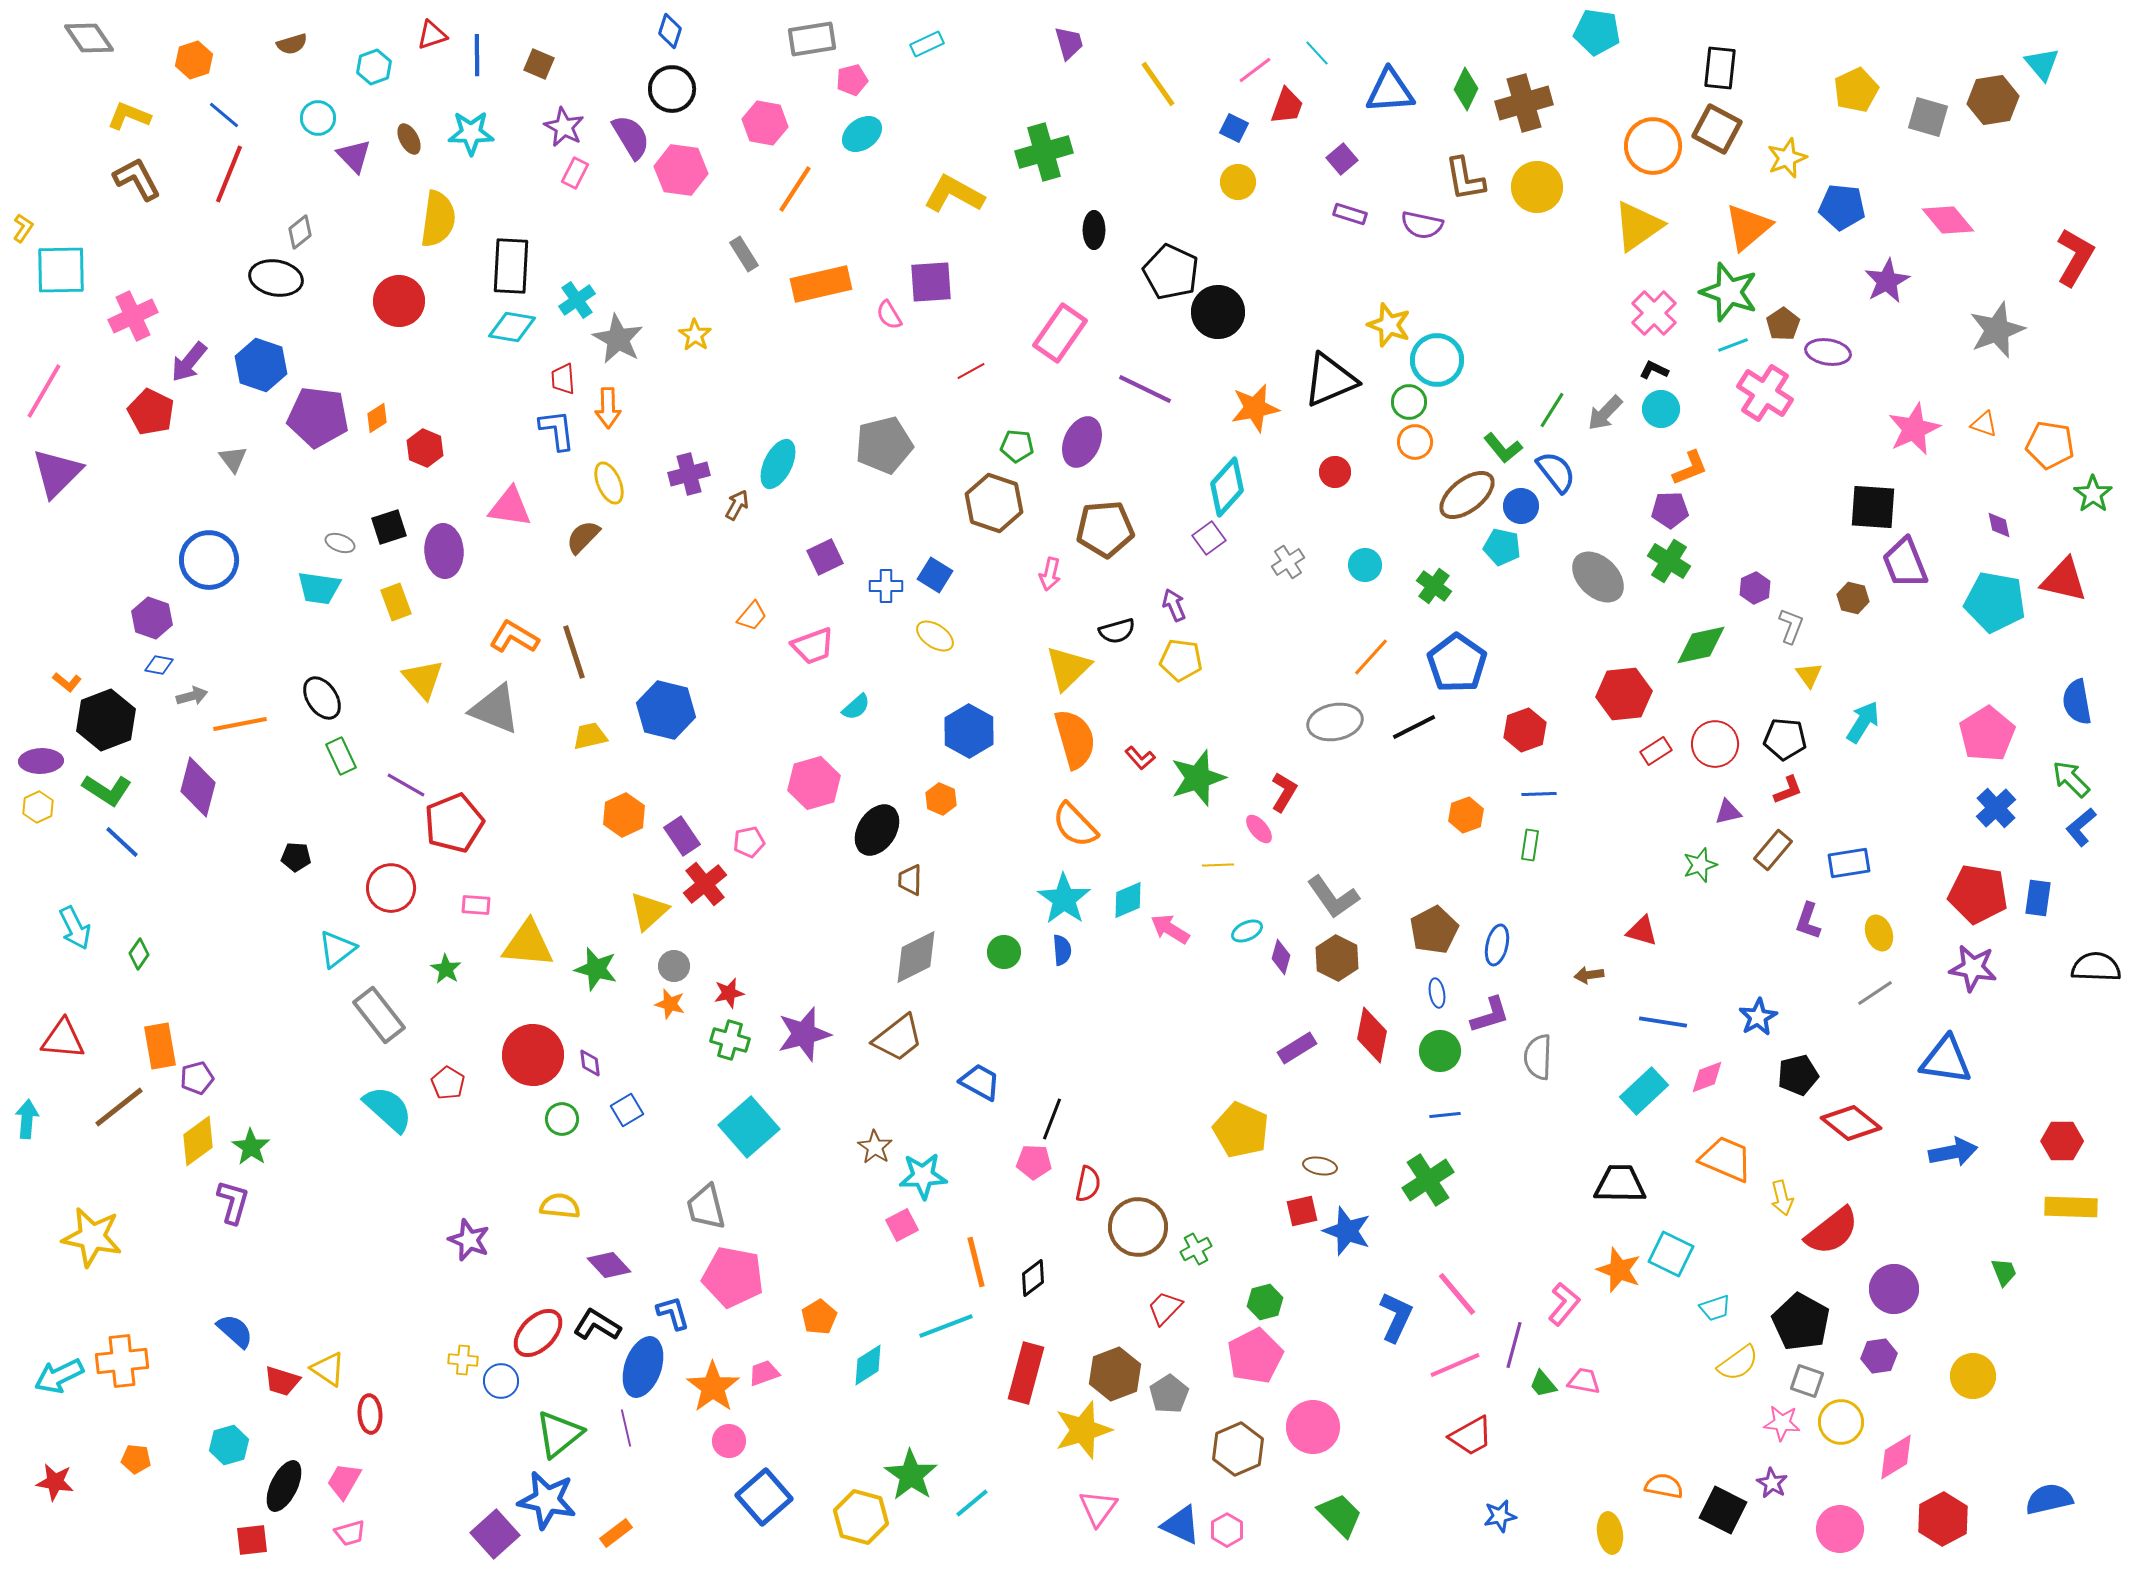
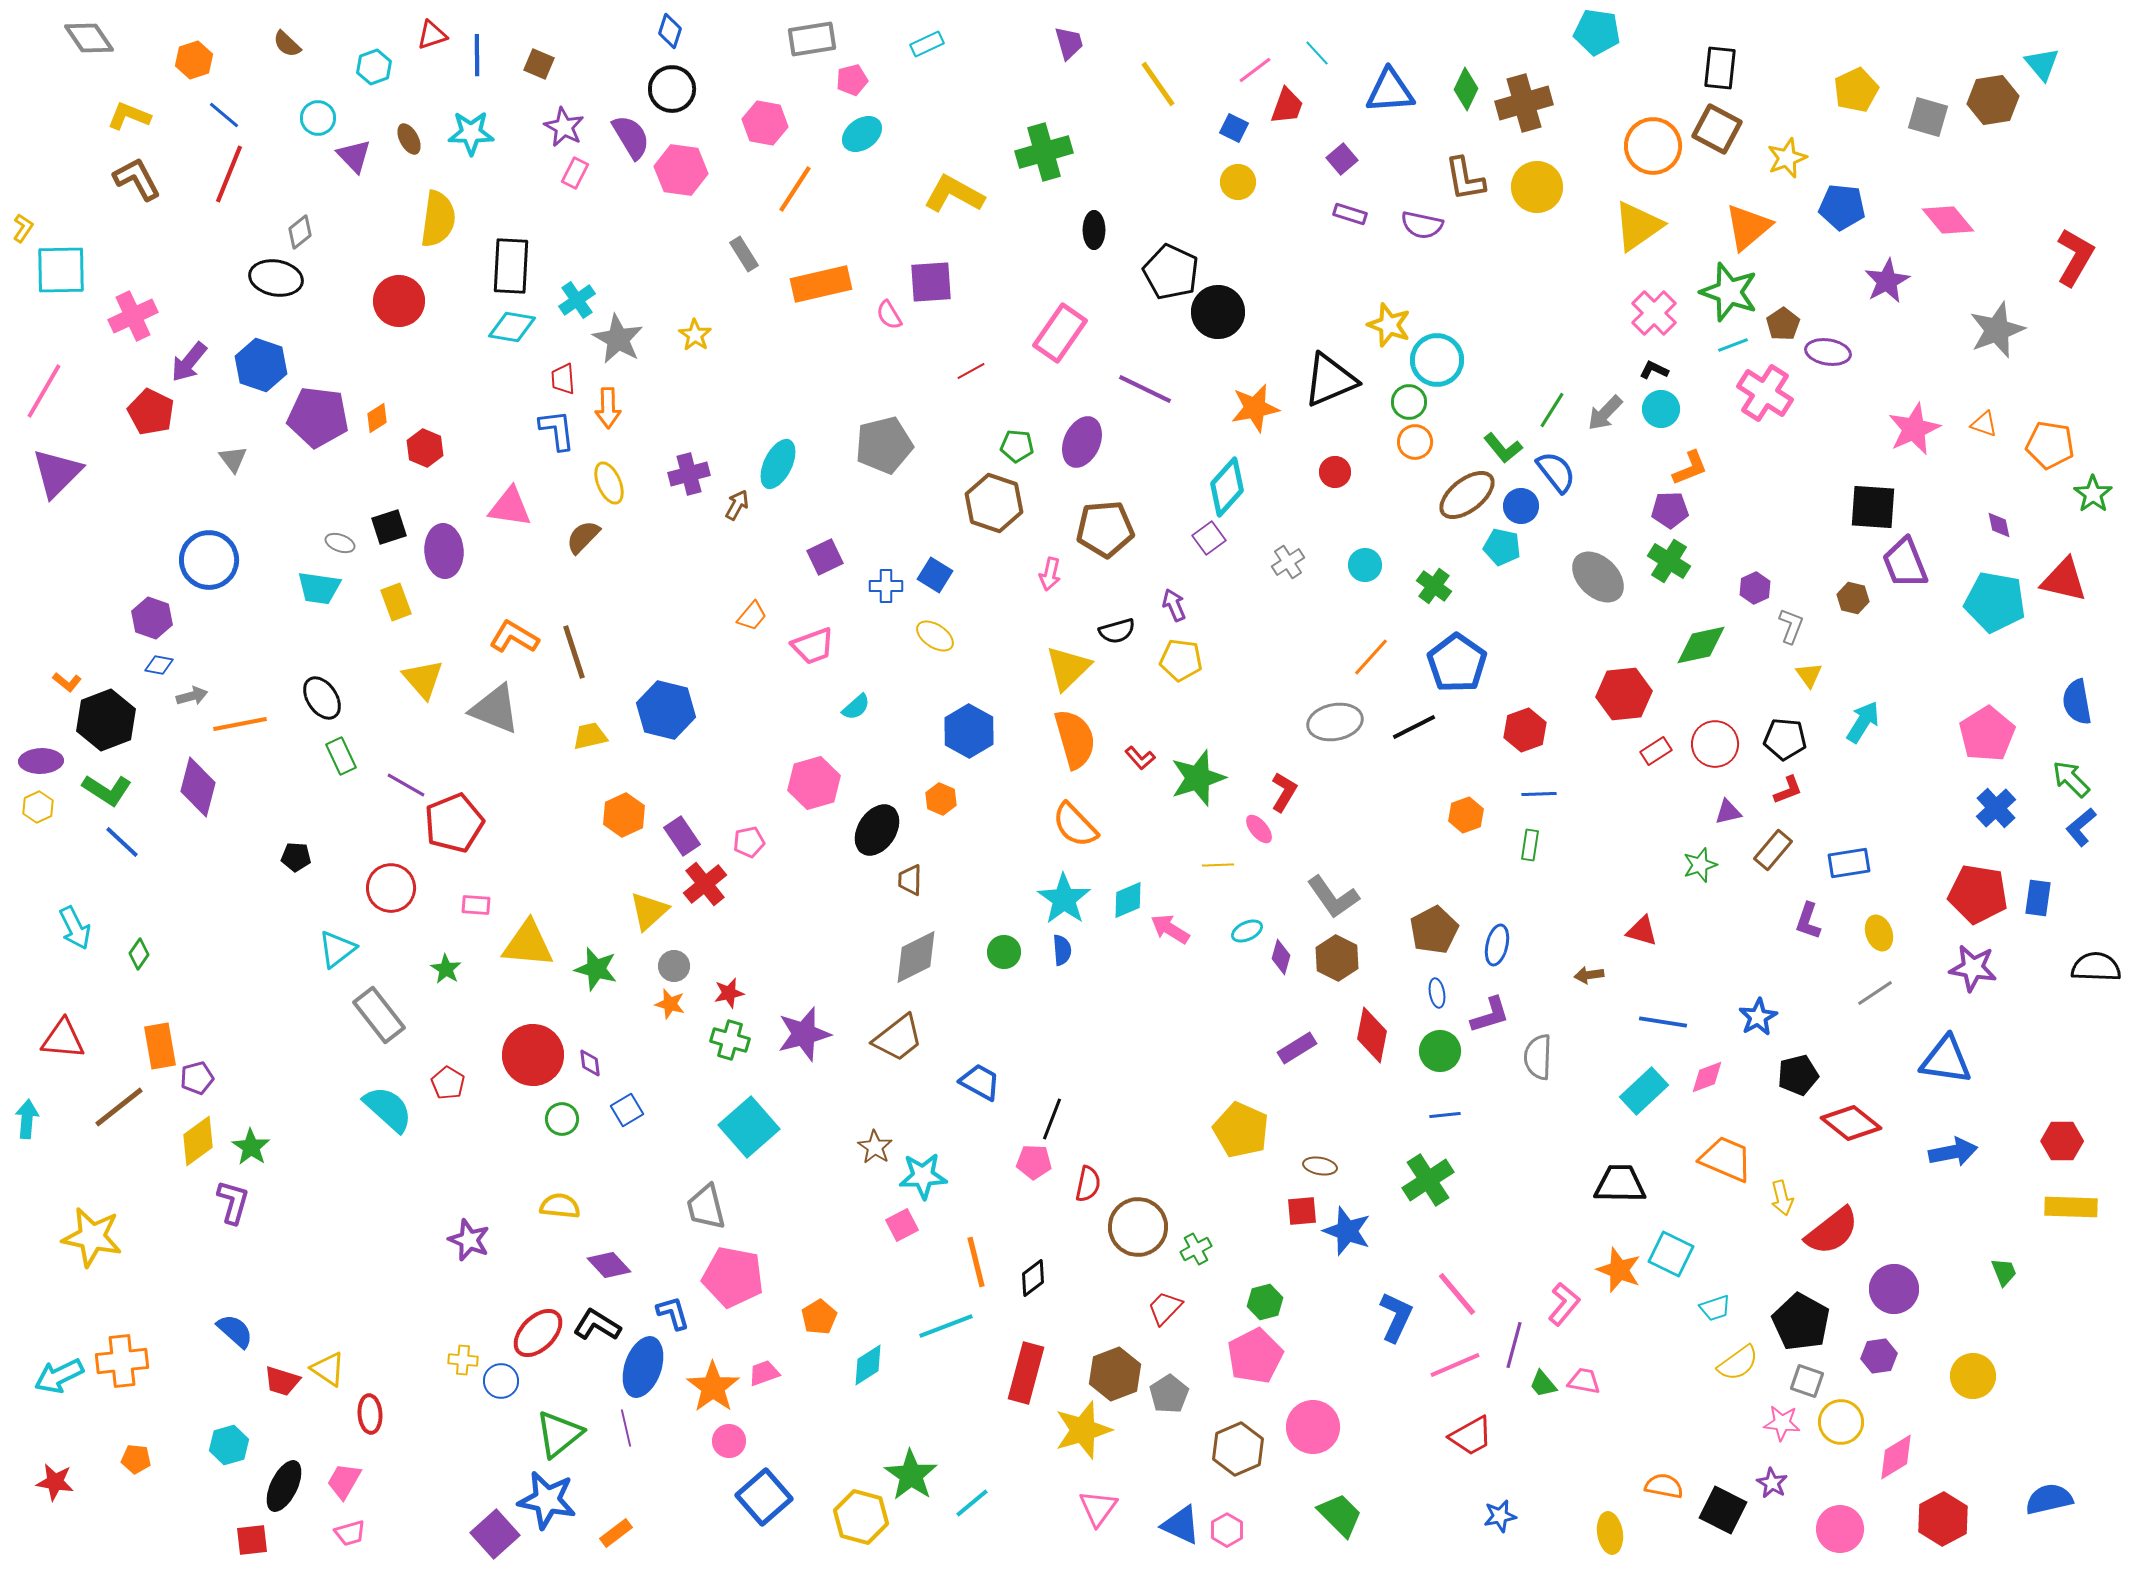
brown semicircle at (292, 44): moved 5 px left; rotated 60 degrees clockwise
red square at (1302, 1211): rotated 8 degrees clockwise
